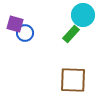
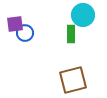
purple square: rotated 24 degrees counterclockwise
green rectangle: rotated 42 degrees counterclockwise
brown square: rotated 16 degrees counterclockwise
